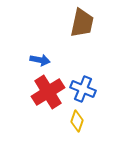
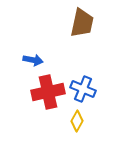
blue arrow: moved 7 px left
red cross: rotated 20 degrees clockwise
yellow diamond: rotated 10 degrees clockwise
